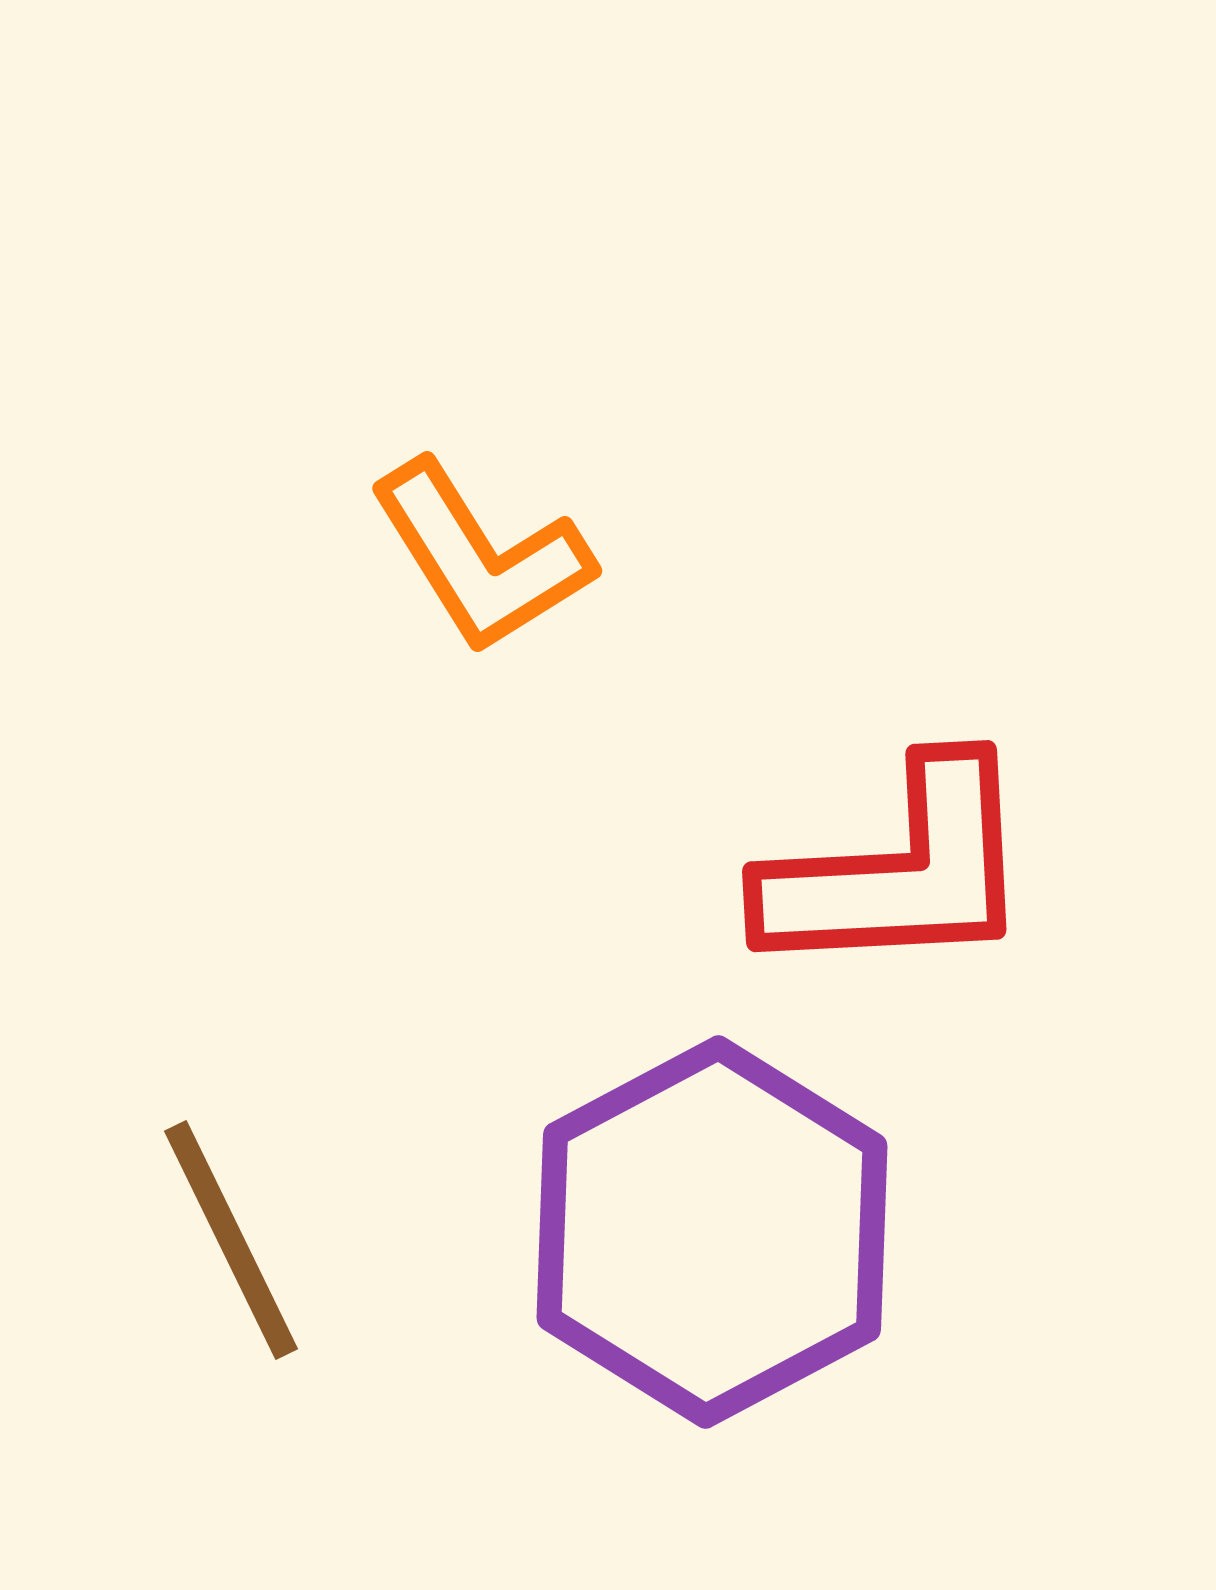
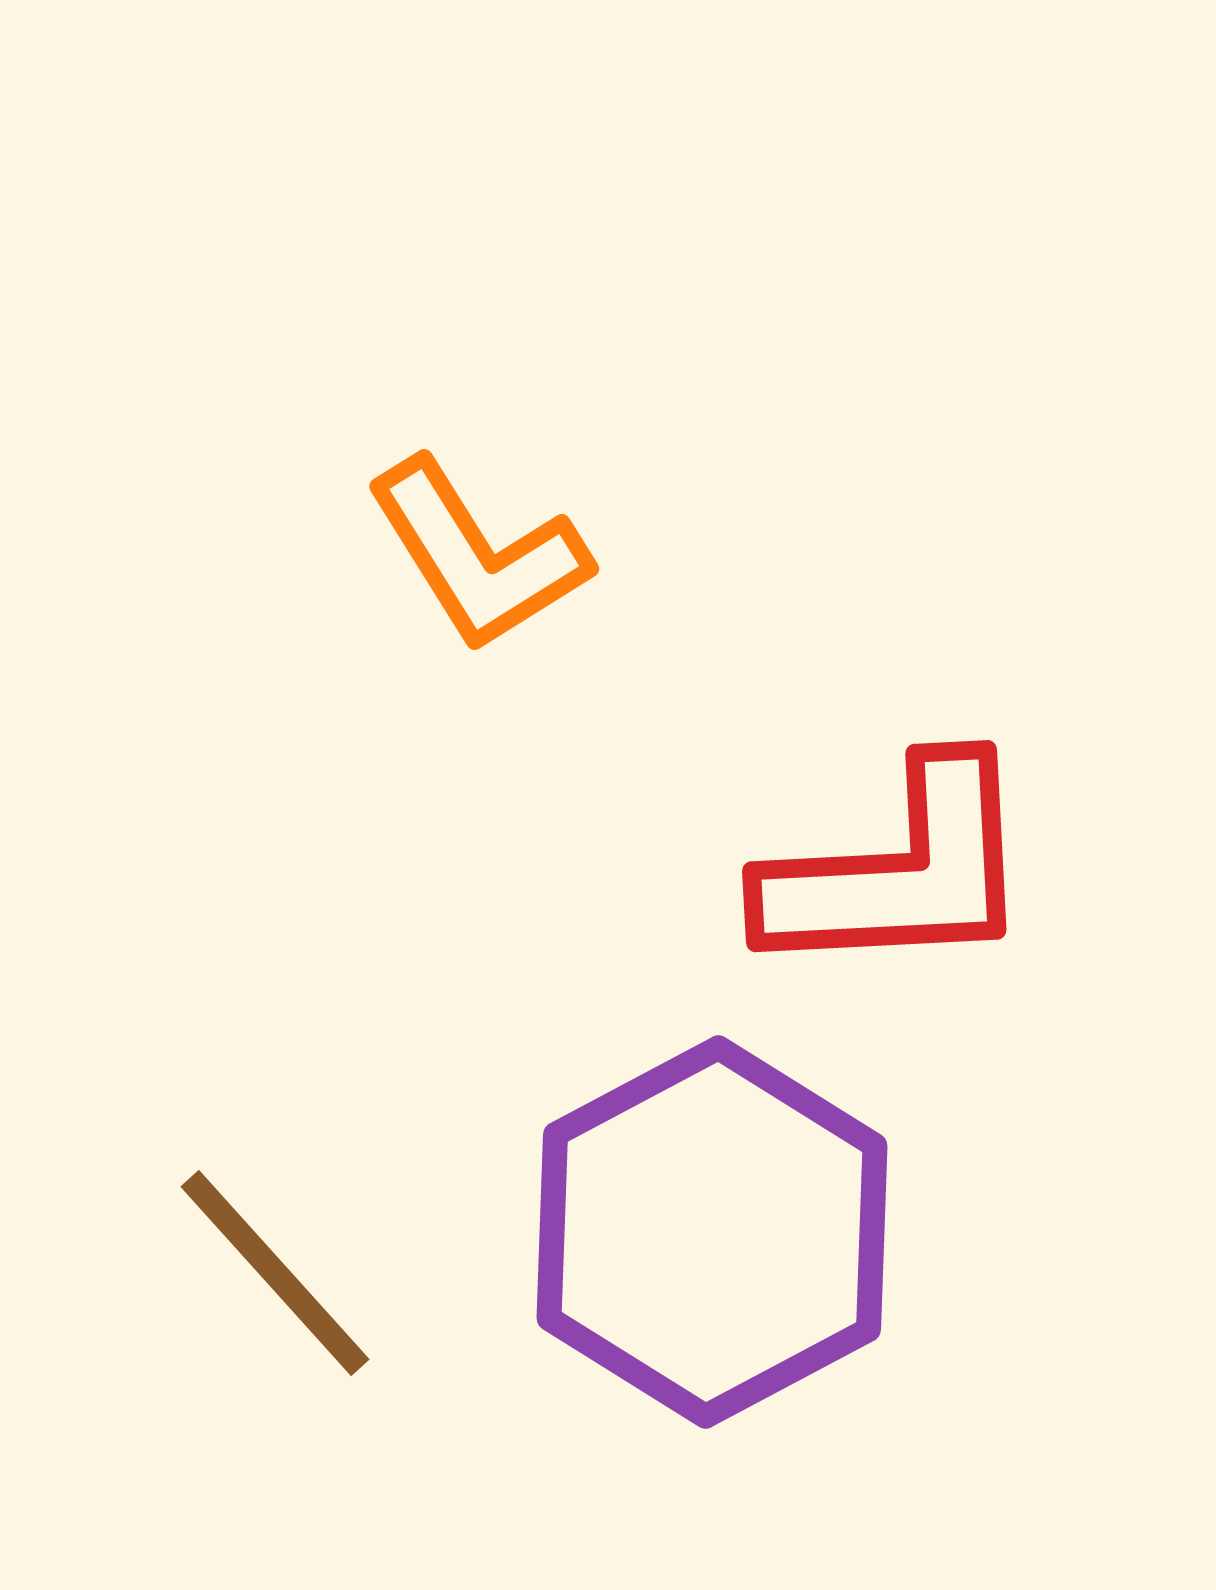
orange L-shape: moved 3 px left, 2 px up
brown line: moved 44 px right, 33 px down; rotated 16 degrees counterclockwise
